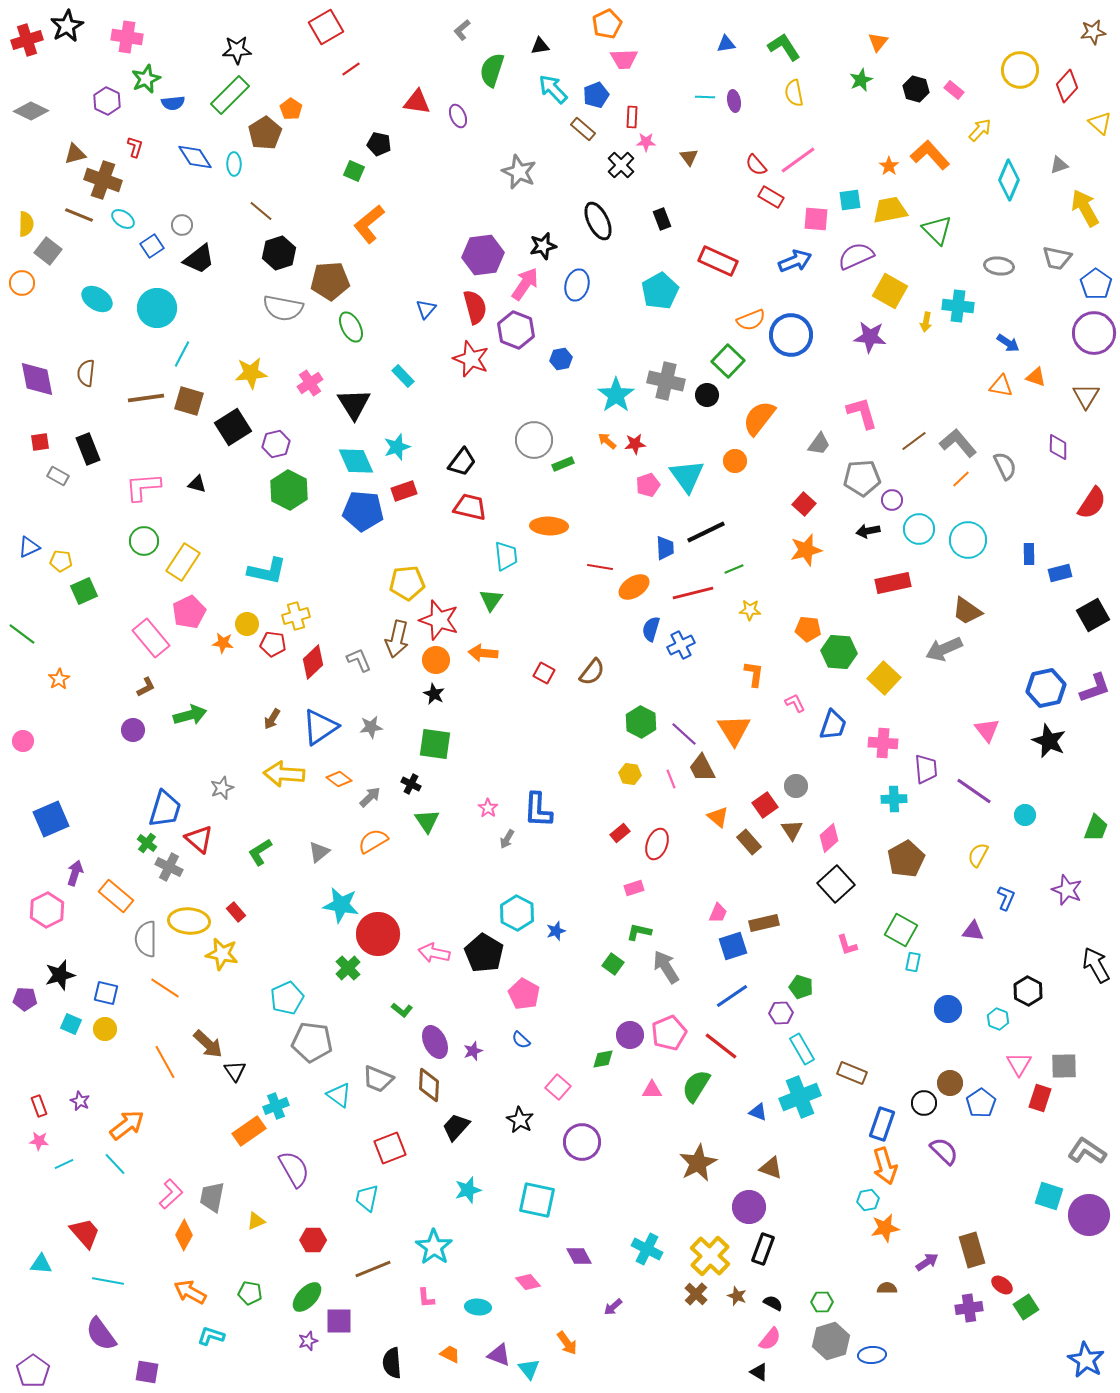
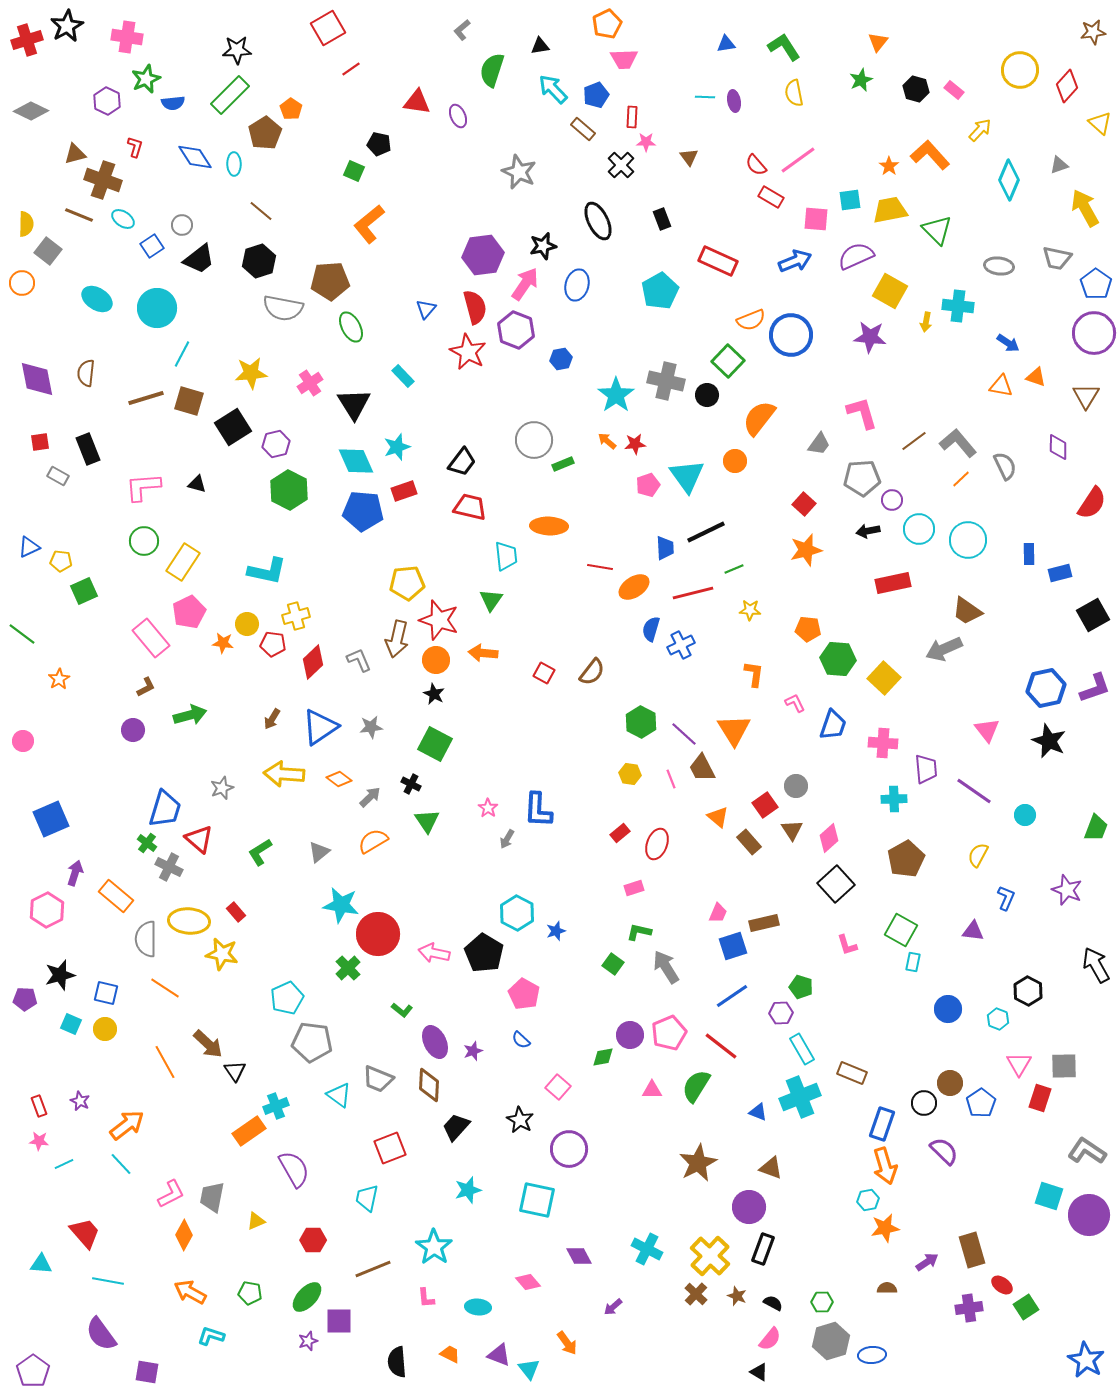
red square at (326, 27): moved 2 px right, 1 px down
black hexagon at (279, 253): moved 20 px left, 8 px down
red star at (471, 359): moved 3 px left, 7 px up; rotated 6 degrees clockwise
brown line at (146, 398): rotated 9 degrees counterclockwise
green hexagon at (839, 652): moved 1 px left, 7 px down
green square at (435, 744): rotated 20 degrees clockwise
green diamond at (603, 1059): moved 2 px up
purple circle at (582, 1142): moved 13 px left, 7 px down
cyan line at (115, 1164): moved 6 px right
pink L-shape at (171, 1194): rotated 16 degrees clockwise
black semicircle at (392, 1363): moved 5 px right, 1 px up
